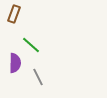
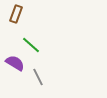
brown rectangle: moved 2 px right
purple semicircle: rotated 60 degrees counterclockwise
